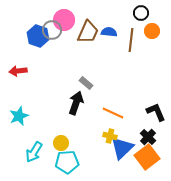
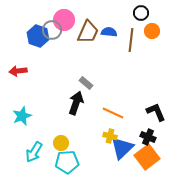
cyan star: moved 3 px right
black cross: rotated 21 degrees counterclockwise
